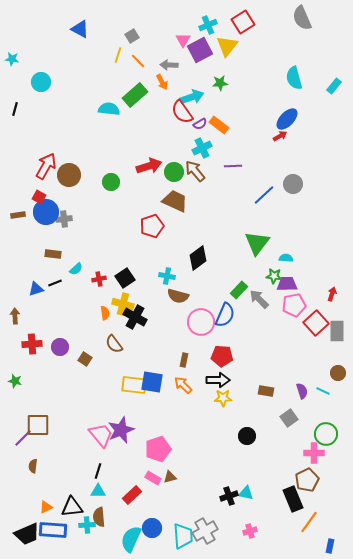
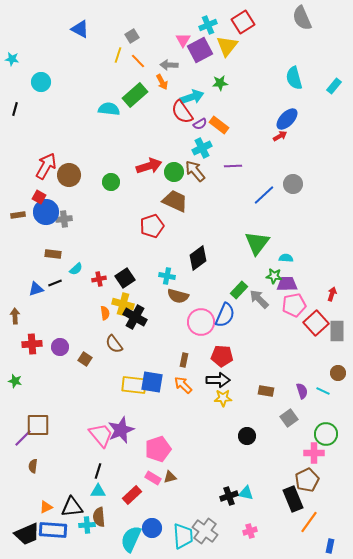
gray cross at (205, 531): rotated 25 degrees counterclockwise
